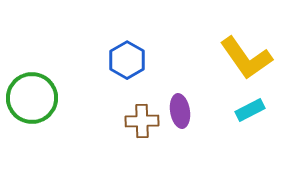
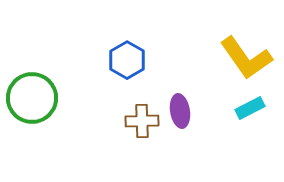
cyan rectangle: moved 2 px up
